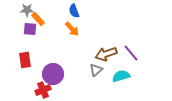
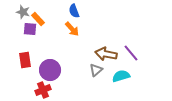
gray star: moved 4 px left, 2 px down; rotated 16 degrees clockwise
brown arrow: rotated 30 degrees clockwise
purple circle: moved 3 px left, 4 px up
